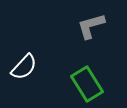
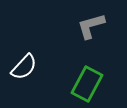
green rectangle: rotated 60 degrees clockwise
